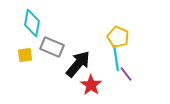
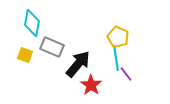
yellow square: rotated 28 degrees clockwise
